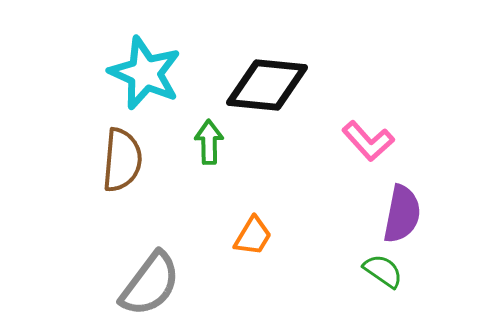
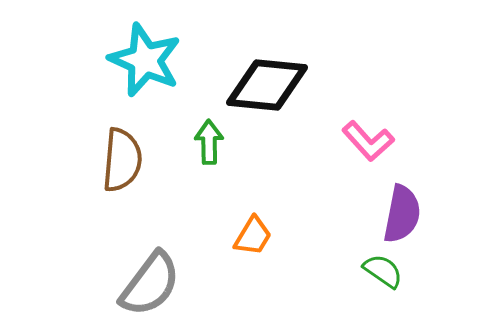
cyan star: moved 13 px up
